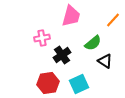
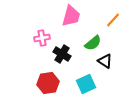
black cross: moved 1 px up; rotated 24 degrees counterclockwise
cyan square: moved 7 px right
